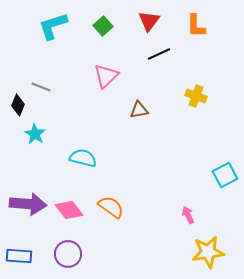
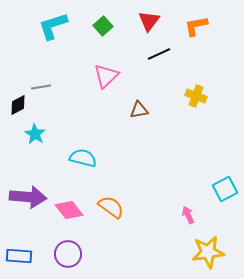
orange L-shape: rotated 80 degrees clockwise
gray line: rotated 30 degrees counterclockwise
black diamond: rotated 40 degrees clockwise
cyan square: moved 14 px down
purple arrow: moved 7 px up
